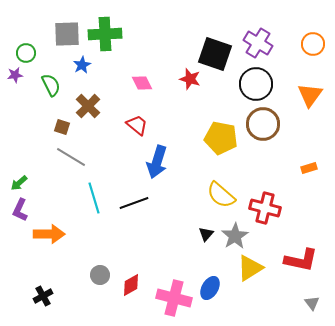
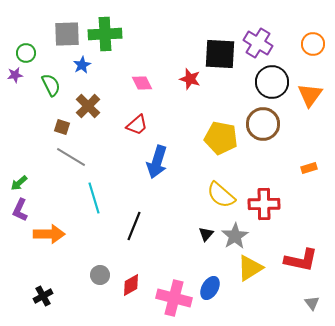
black square: moved 5 px right; rotated 16 degrees counterclockwise
black circle: moved 16 px right, 2 px up
red trapezoid: rotated 100 degrees clockwise
black line: moved 23 px down; rotated 48 degrees counterclockwise
red cross: moved 1 px left, 4 px up; rotated 16 degrees counterclockwise
